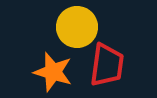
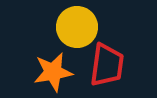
orange star: rotated 27 degrees counterclockwise
